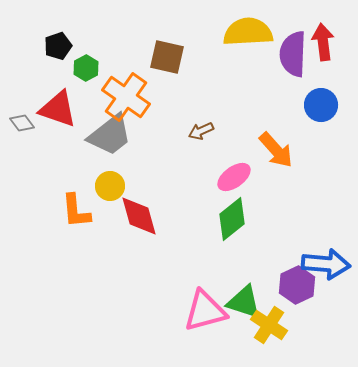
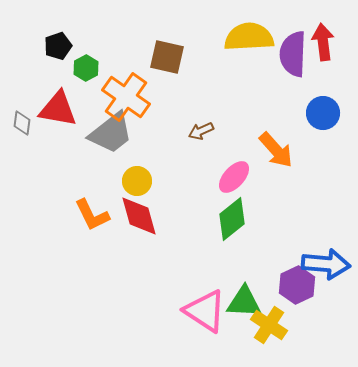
yellow semicircle: moved 1 px right, 5 px down
blue circle: moved 2 px right, 8 px down
red triangle: rotated 9 degrees counterclockwise
gray diamond: rotated 45 degrees clockwise
gray trapezoid: moved 1 px right, 2 px up
pink ellipse: rotated 12 degrees counterclockwise
yellow circle: moved 27 px right, 5 px up
orange L-shape: moved 16 px right, 4 px down; rotated 21 degrees counterclockwise
green triangle: rotated 15 degrees counterclockwise
pink triangle: rotated 48 degrees clockwise
